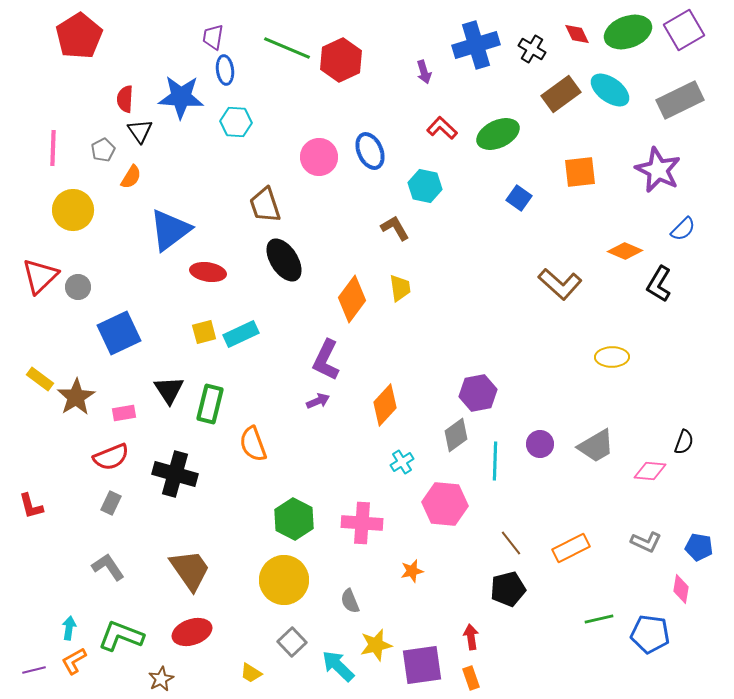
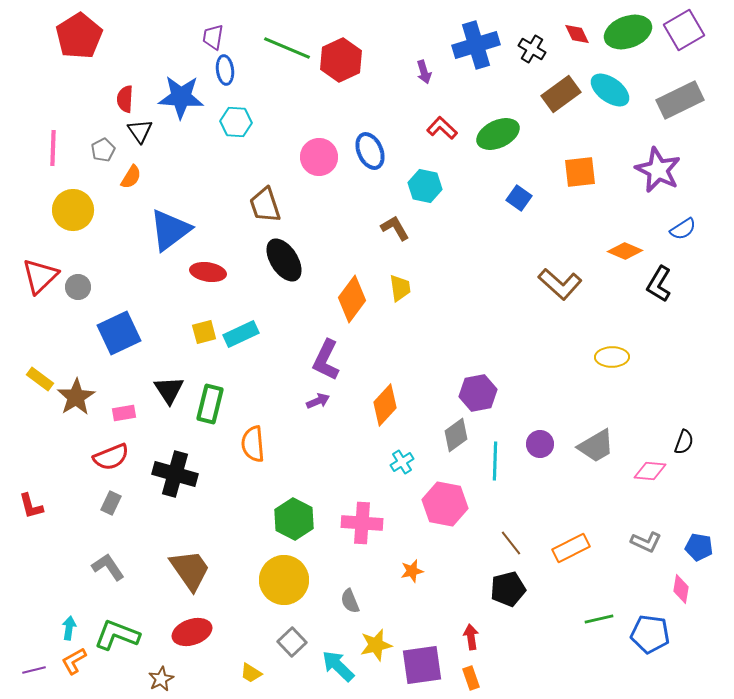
blue semicircle at (683, 229): rotated 12 degrees clockwise
orange semicircle at (253, 444): rotated 15 degrees clockwise
pink hexagon at (445, 504): rotated 6 degrees clockwise
green L-shape at (121, 636): moved 4 px left, 1 px up
